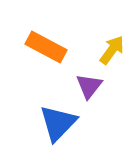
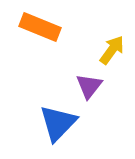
orange rectangle: moved 6 px left, 20 px up; rotated 6 degrees counterclockwise
